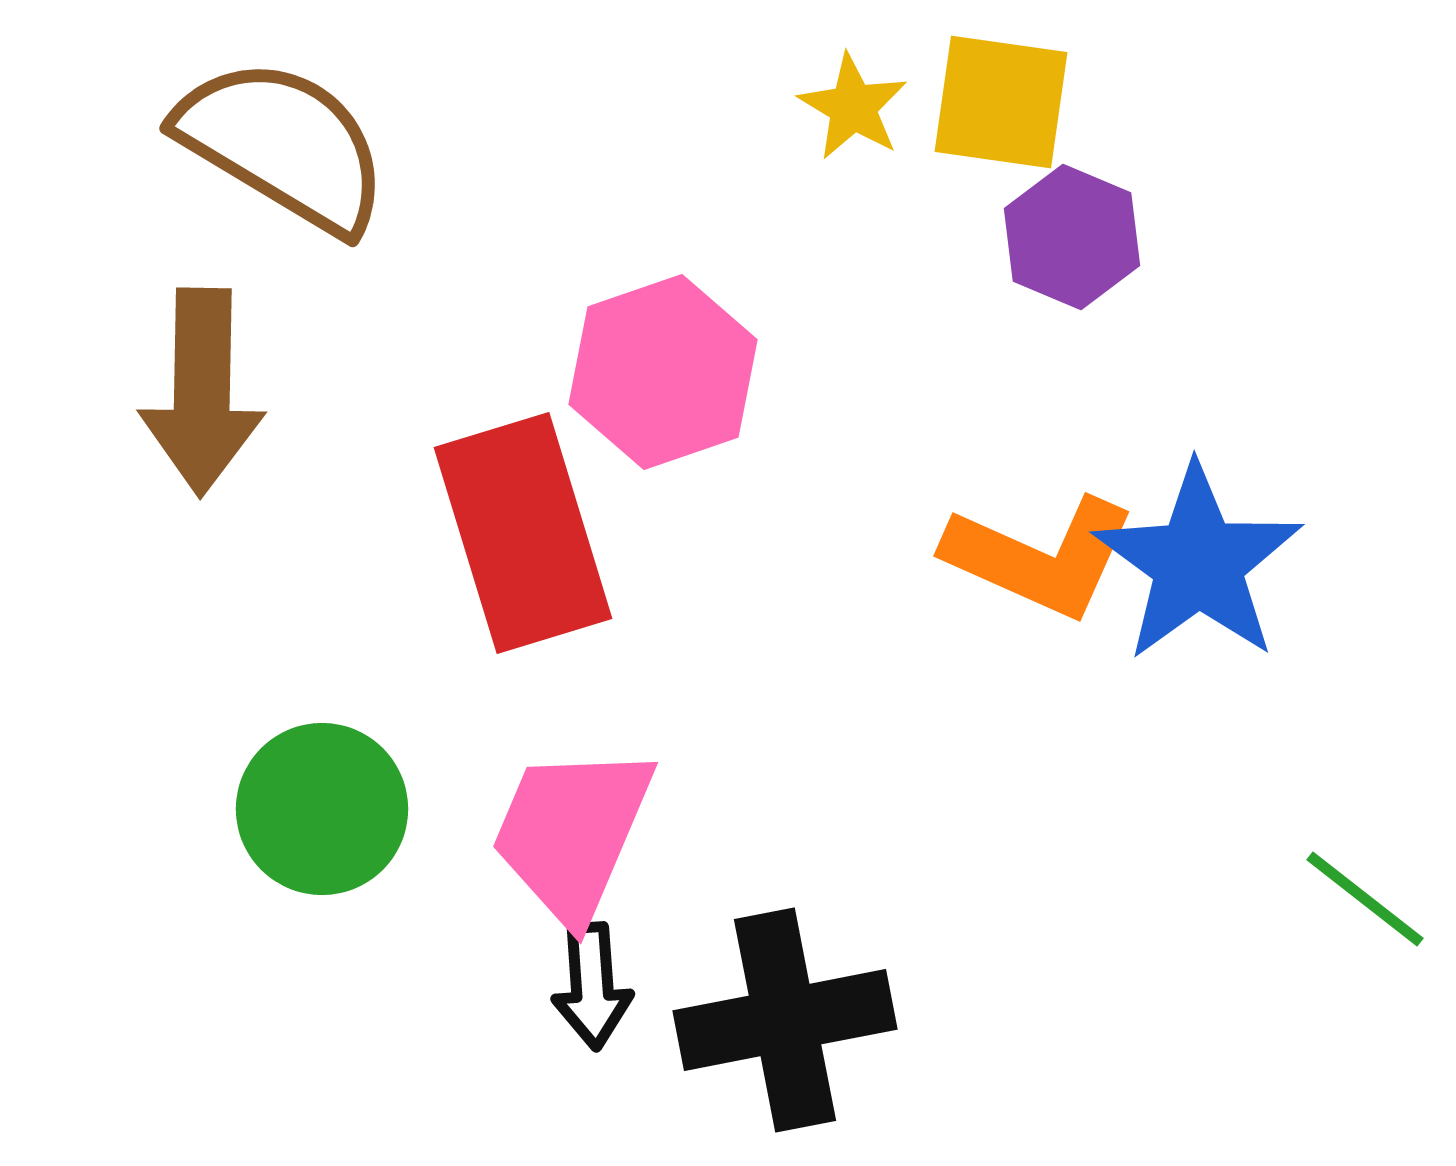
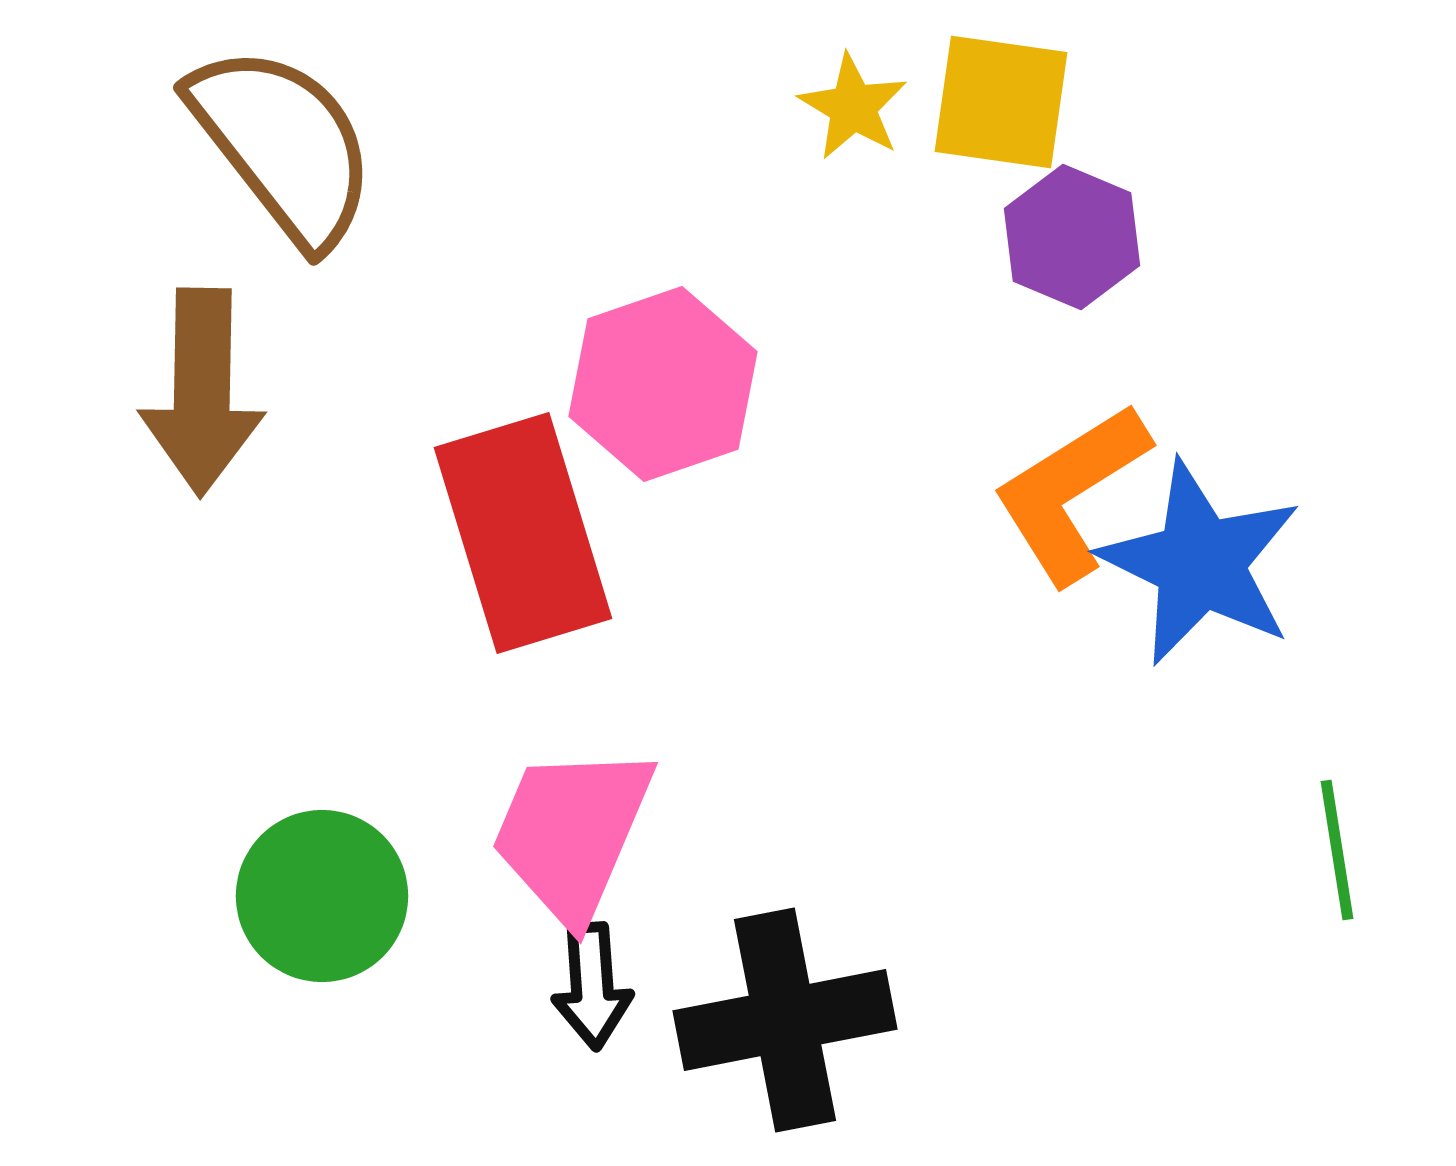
brown semicircle: rotated 21 degrees clockwise
pink hexagon: moved 12 px down
orange L-shape: moved 31 px right, 64 px up; rotated 124 degrees clockwise
blue star: moved 2 px right; rotated 10 degrees counterclockwise
green circle: moved 87 px down
green line: moved 28 px left, 49 px up; rotated 43 degrees clockwise
